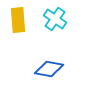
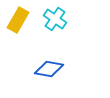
yellow rectangle: rotated 35 degrees clockwise
